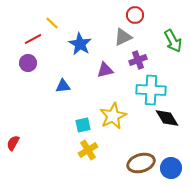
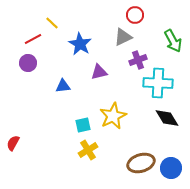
purple triangle: moved 6 px left, 2 px down
cyan cross: moved 7 px right, 7 px up
